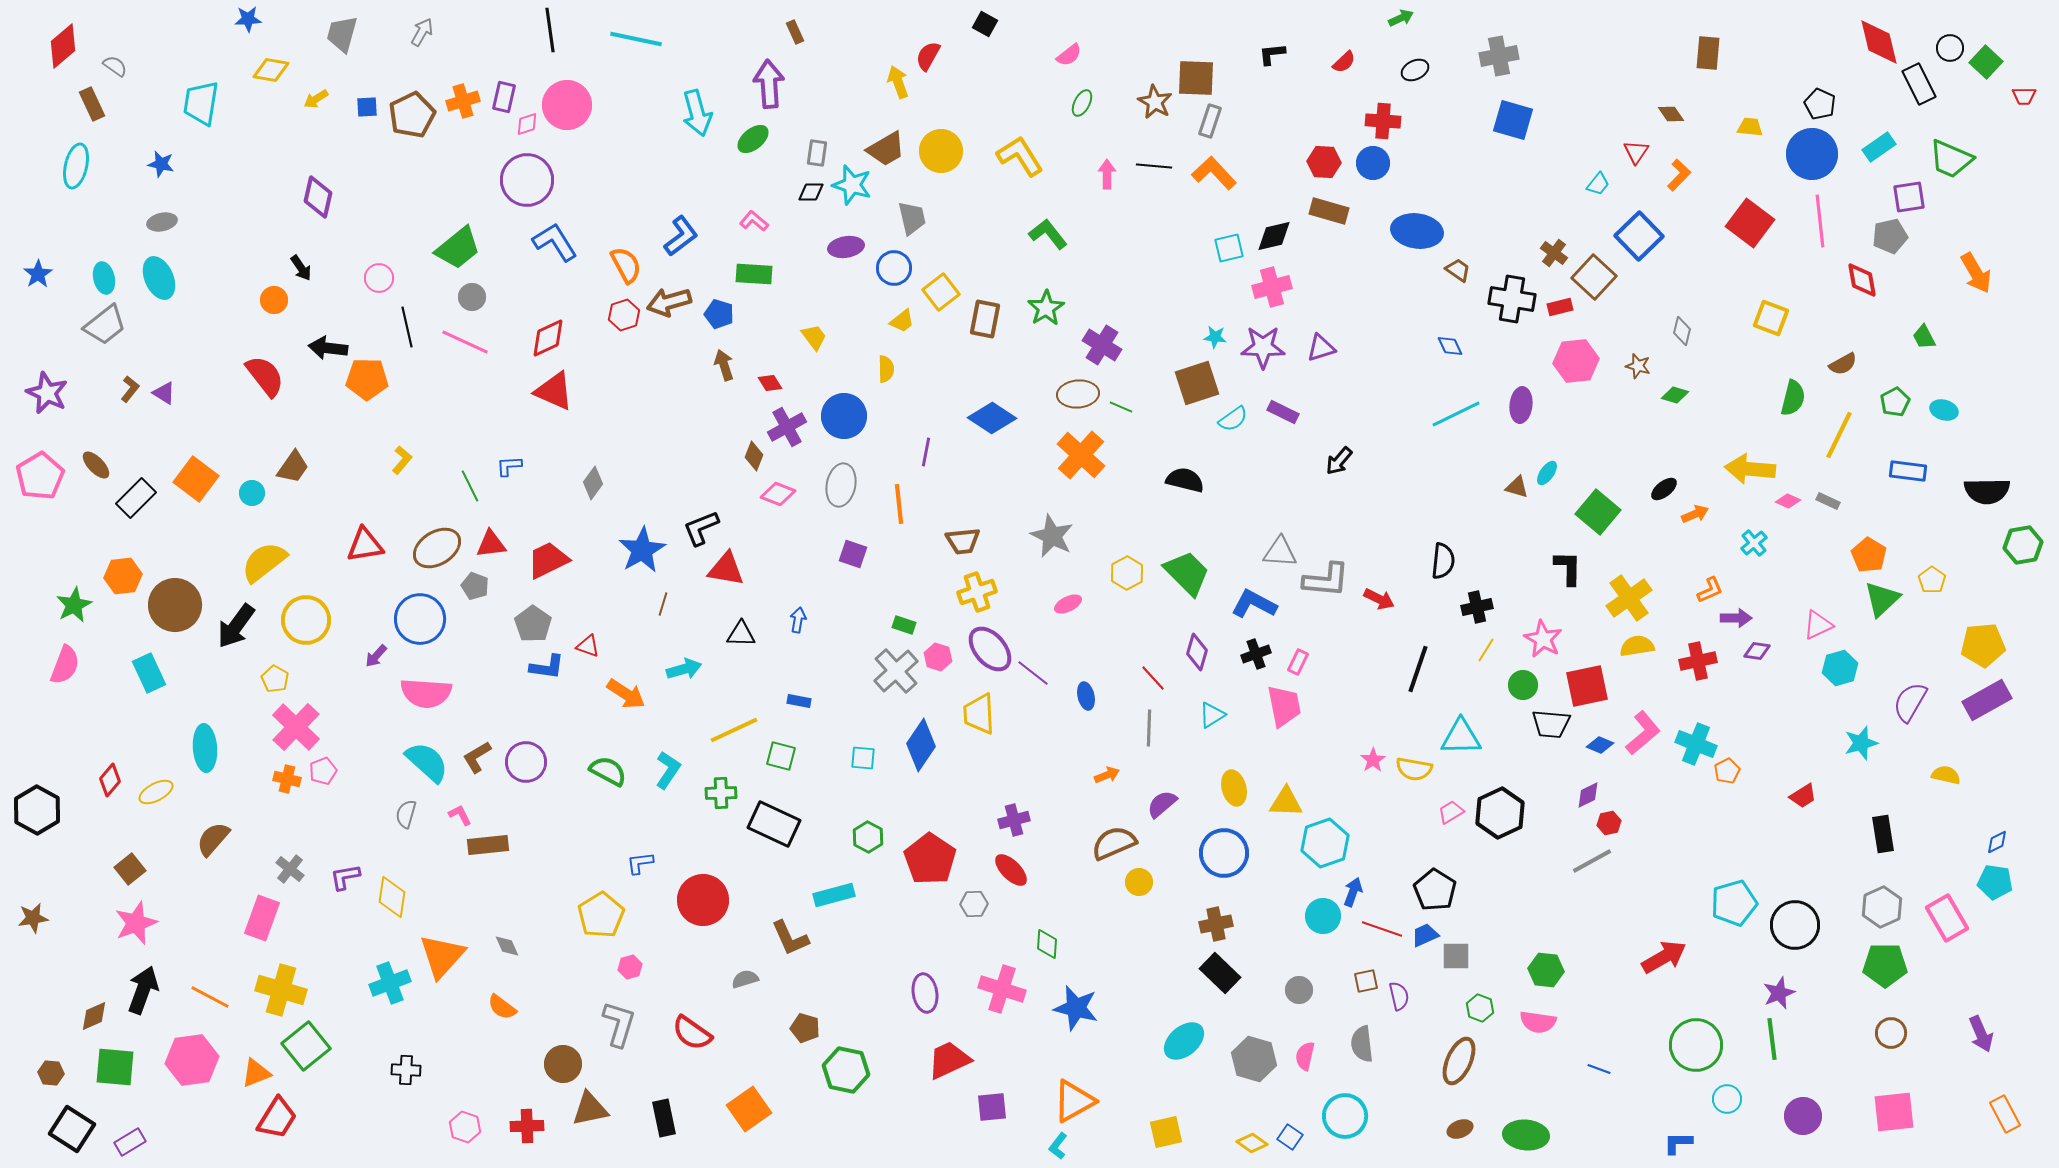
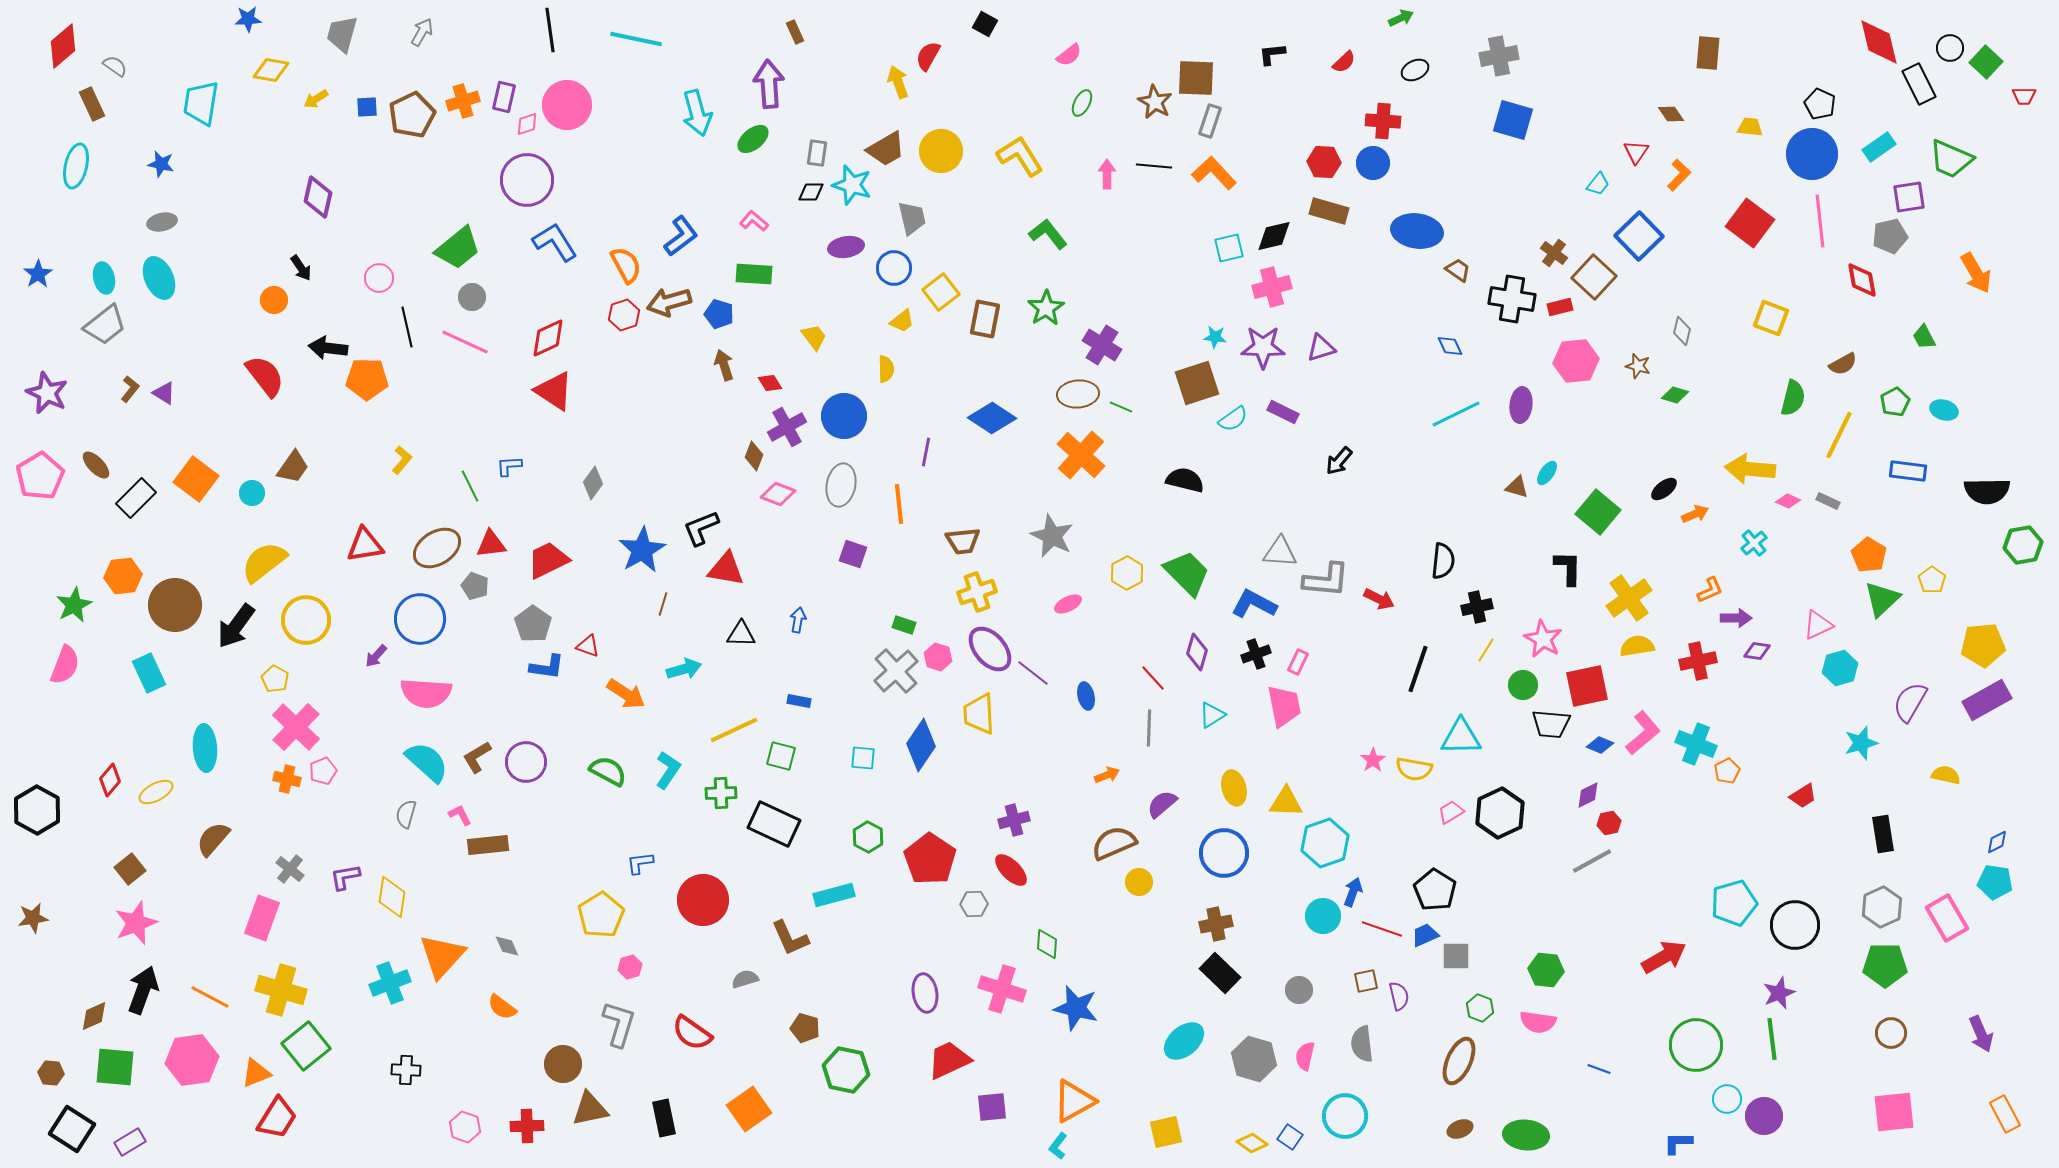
red triangle at (554, 391): rotated 9 degrees clockwise
purple circle at (1803, 1116): moved 39 px left
